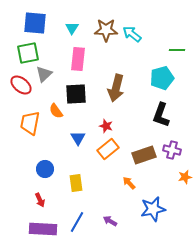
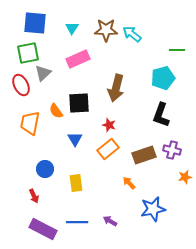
pink rectangle: rotated 60 degrees clockwise
gray triangle: moved 1 px left, 1 px up
cyan pentagon: moved 1 px right
red ellipse: rotated 25 degrees clockwise
black square: moved 3 px right, 9 px down
red star: moved 3 px right, 1 px up
blue triangle: moved 3 px left, 1 px down
red arrow: moved 6 px left, 4 px up
blue line: rotated 60 degrees clockwise
purple rectangle: rotated 24 degrees clockwise
